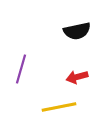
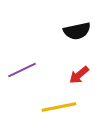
purple line: moved 1 px right, 1 px down; rotated 48 degrees clockwise
red arrow: moved 2 px right, 2 px up; rotated 25 degrees counterclockwise
